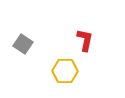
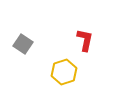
yellow hexagon: moved 1 px left, 1 px down; rotated 20 degrees counterclockwise
